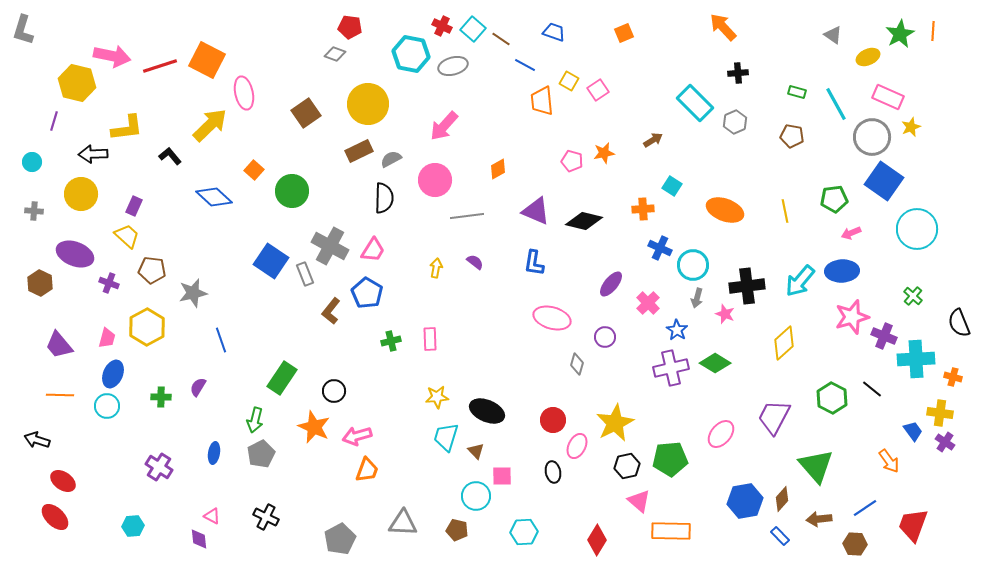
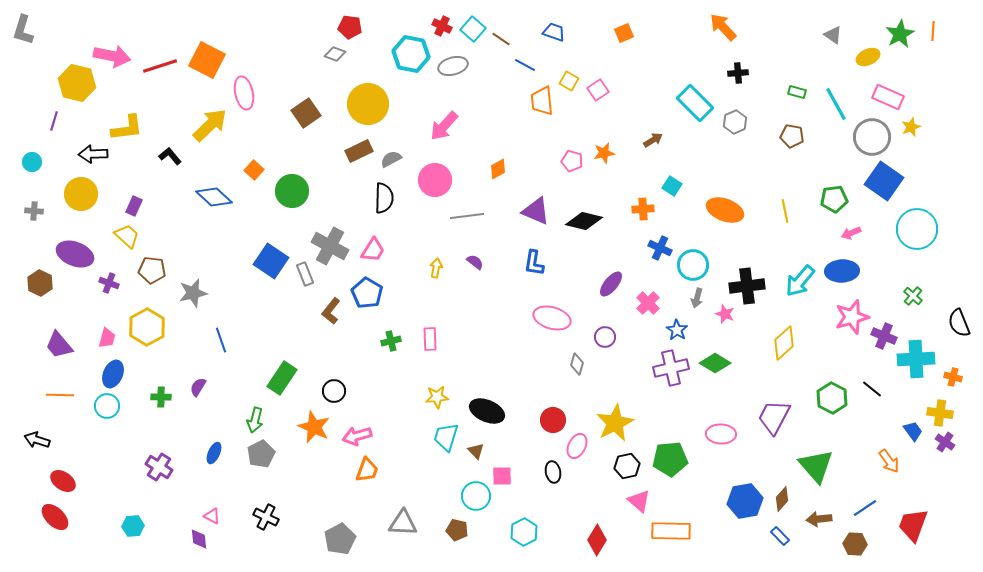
pink ellipse at (721, 434): rotated 52 degrees clockwise
blue ellipse at (214, 453): rotated 15 degrees clockwise
cyan hexagon at (524, 532): rotated 24 degrees counterclockwise
